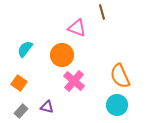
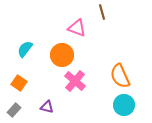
pink cross: moved 1 px right
cyan circle: moved 7 px right
gray rectangle: moved 7 px left, 1 px up
